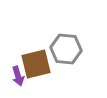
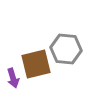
purple arrow: moved 5 px left, 2 px down
